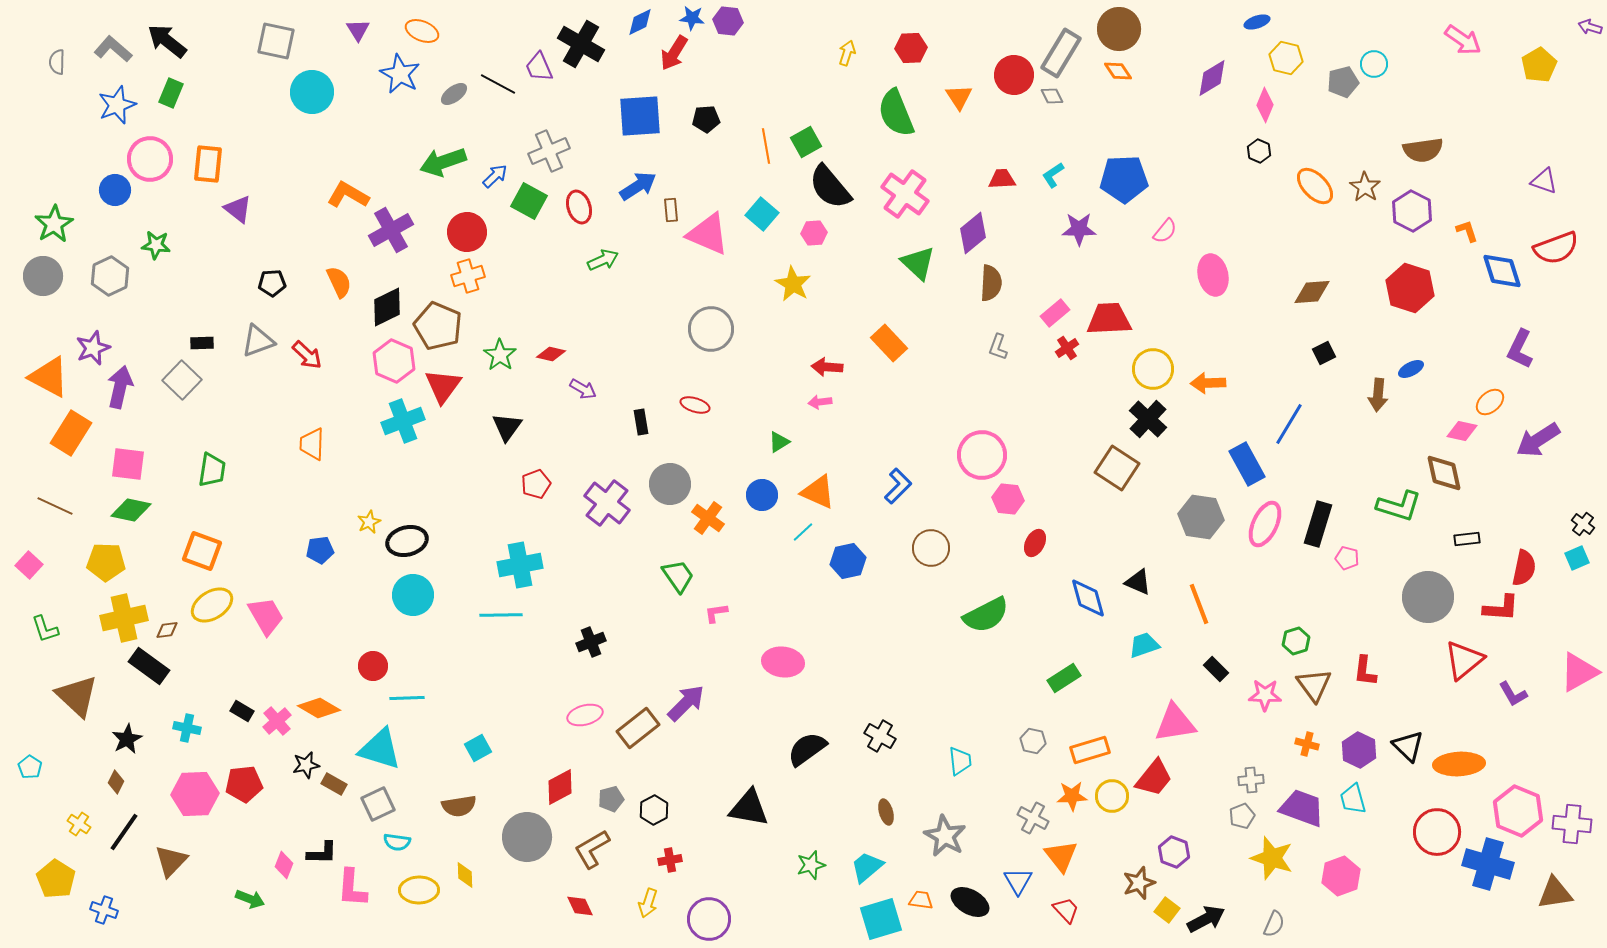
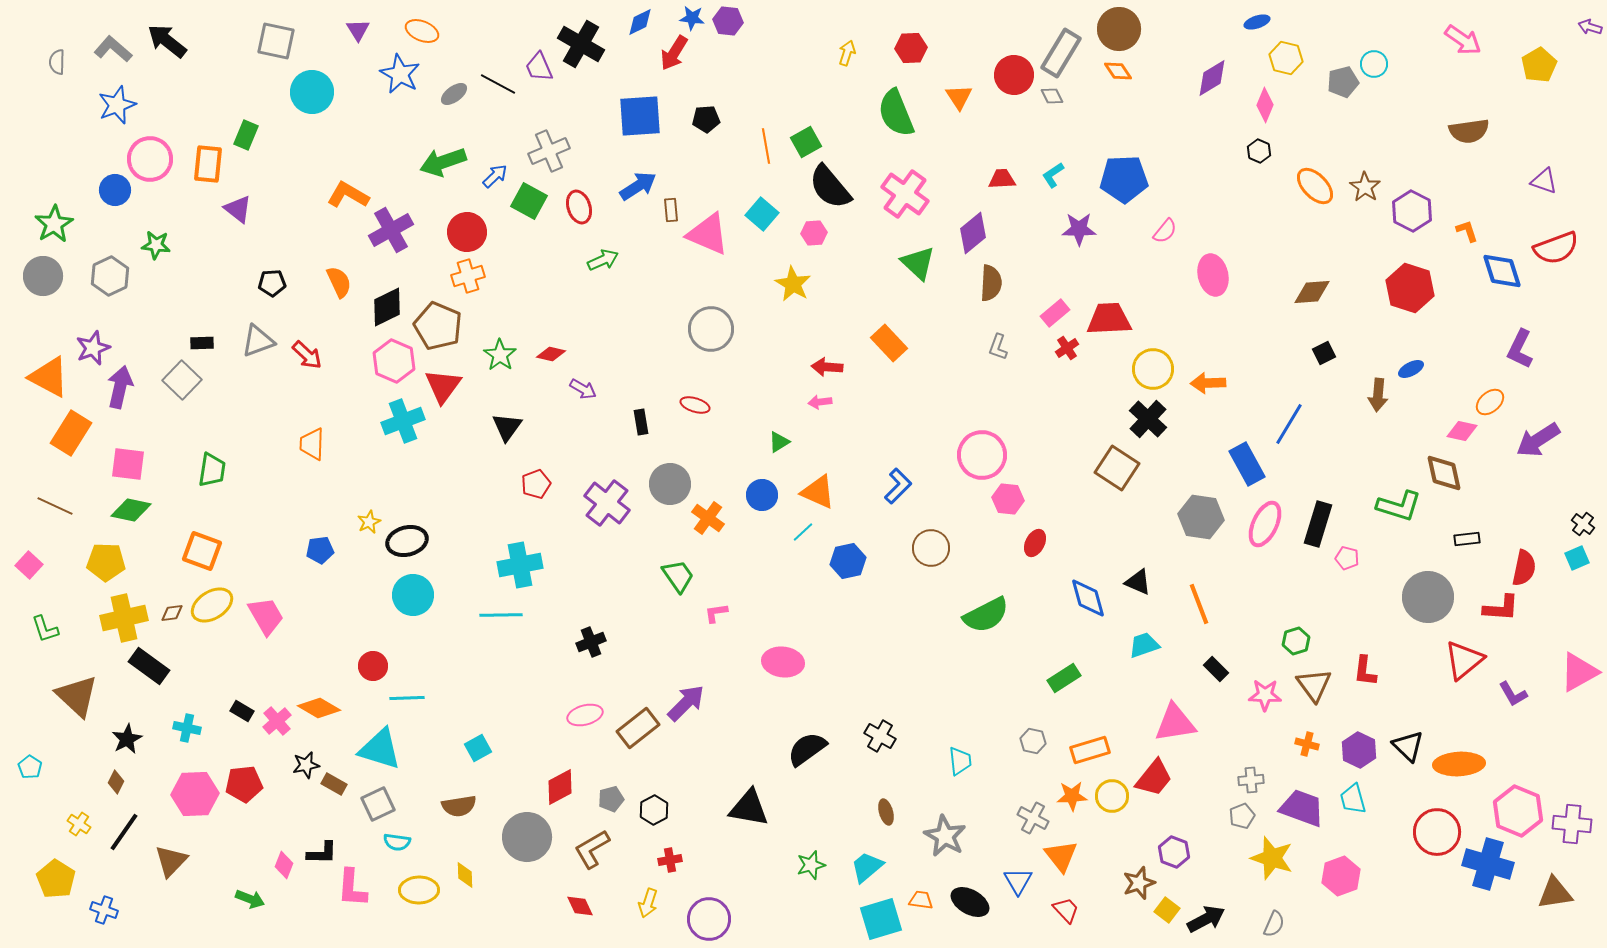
green rectangle at (171, 93): moved 75 px right, 42 px down
brown semicircle at (1423, 150): moved 46 px right, 19 px up
brown diamond at (167, 630): moved 5 px right, 17 px up
